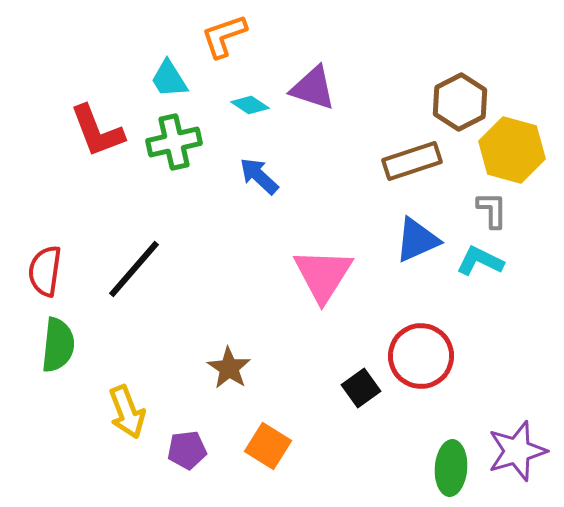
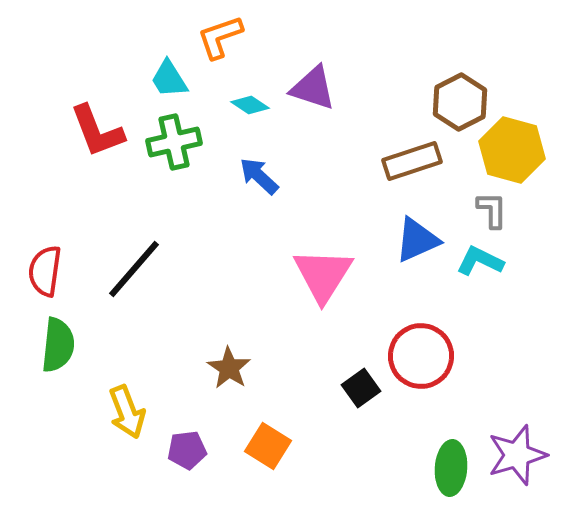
orange L-shape: moved 4 px left, 1 px down
purple star: moved 4 px down
